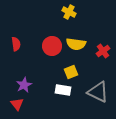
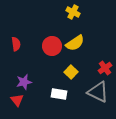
yellow cross: moved 4 px right
yellow semicircle: moved 1 px left, 1 px up; rotated 42 degrees counterclockwise
red cross: moved 2 px right, 17 px down
yellow square: rotated 24 degrees counterclockwise
purple star: moved 3 px up; rotated 14 degrees clockwise
white rectangle: moved 4 px left, 4 px down
red triangle: moved 4 px up
